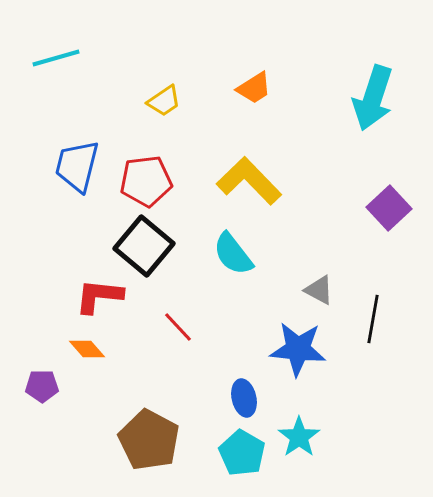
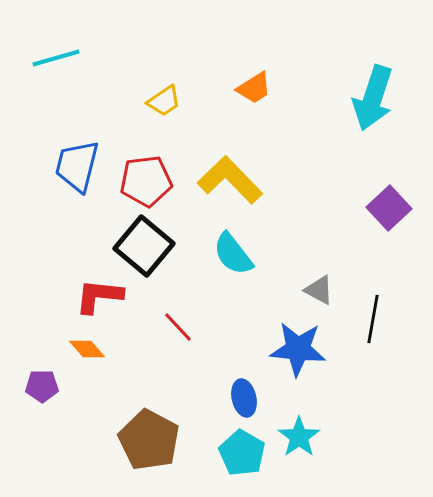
yellow L-shape: moved 19 px left, 1 px up
